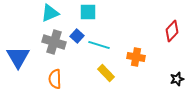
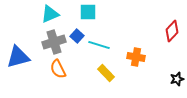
cyan triangle: moved 1 px down
gray cross: rotated 35 degrees counterclockwise
blue triangle: rotated 45 degrees clockwise
orange semicircle: moved 3 px right, 10 px up; rotated 24 degrees counterclockwise
